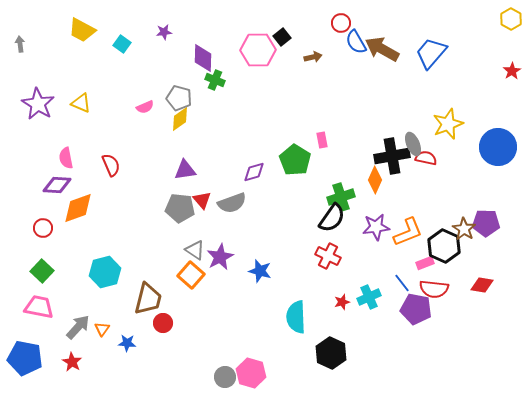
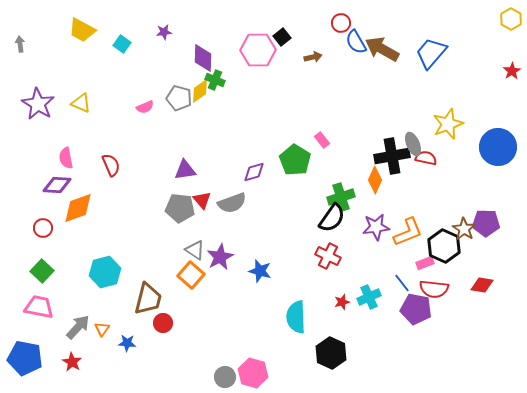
yellow diamond at (180, 119): moved 20 px right, 28 px up
pink rectangle at (322, 140): rotated 28 degrees counterclockwise
pink hexagon at (251, 373): moved 2 px right
